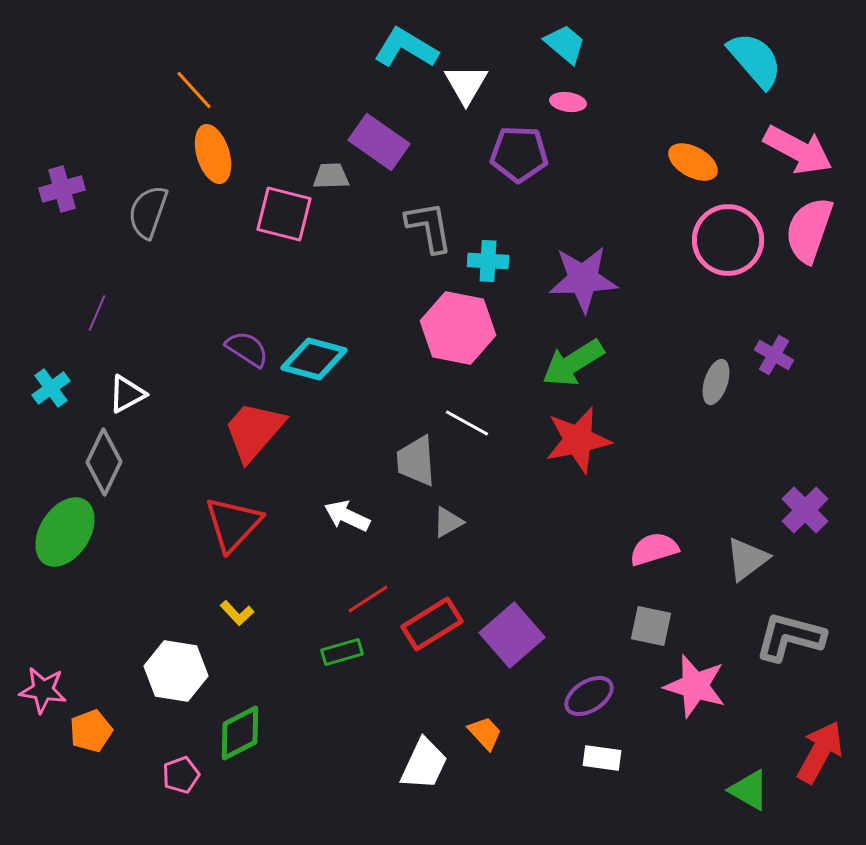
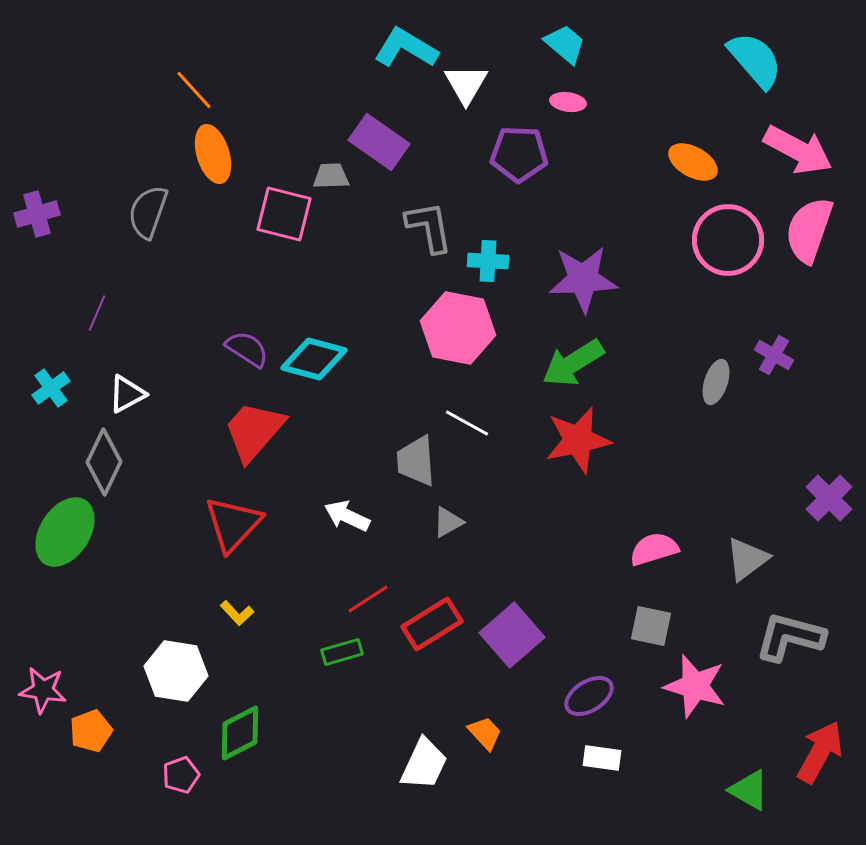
purple cross at (62, 189): moved 25 px left, 25 px down
purple cross at (805, 510): moved 24 px right, 12 px up
